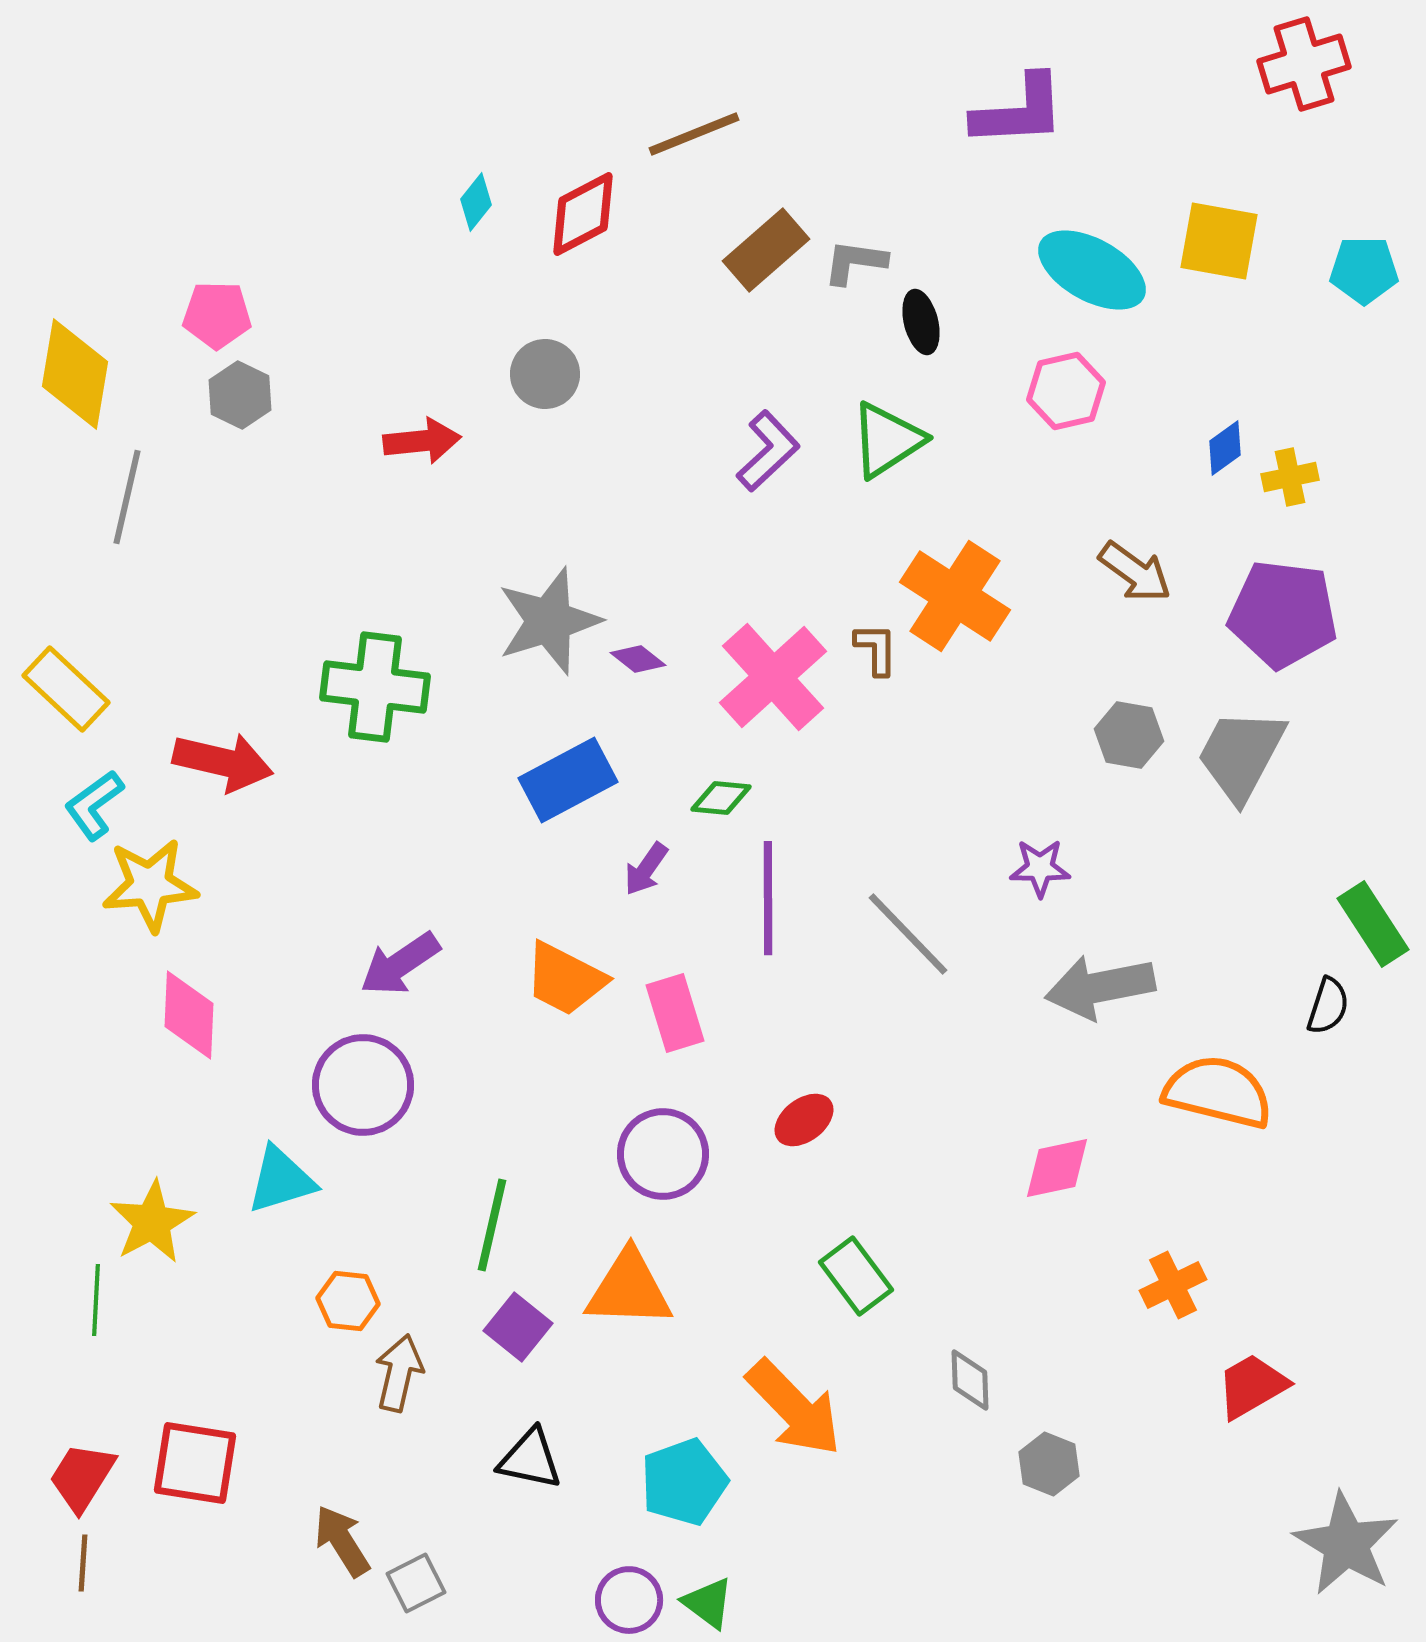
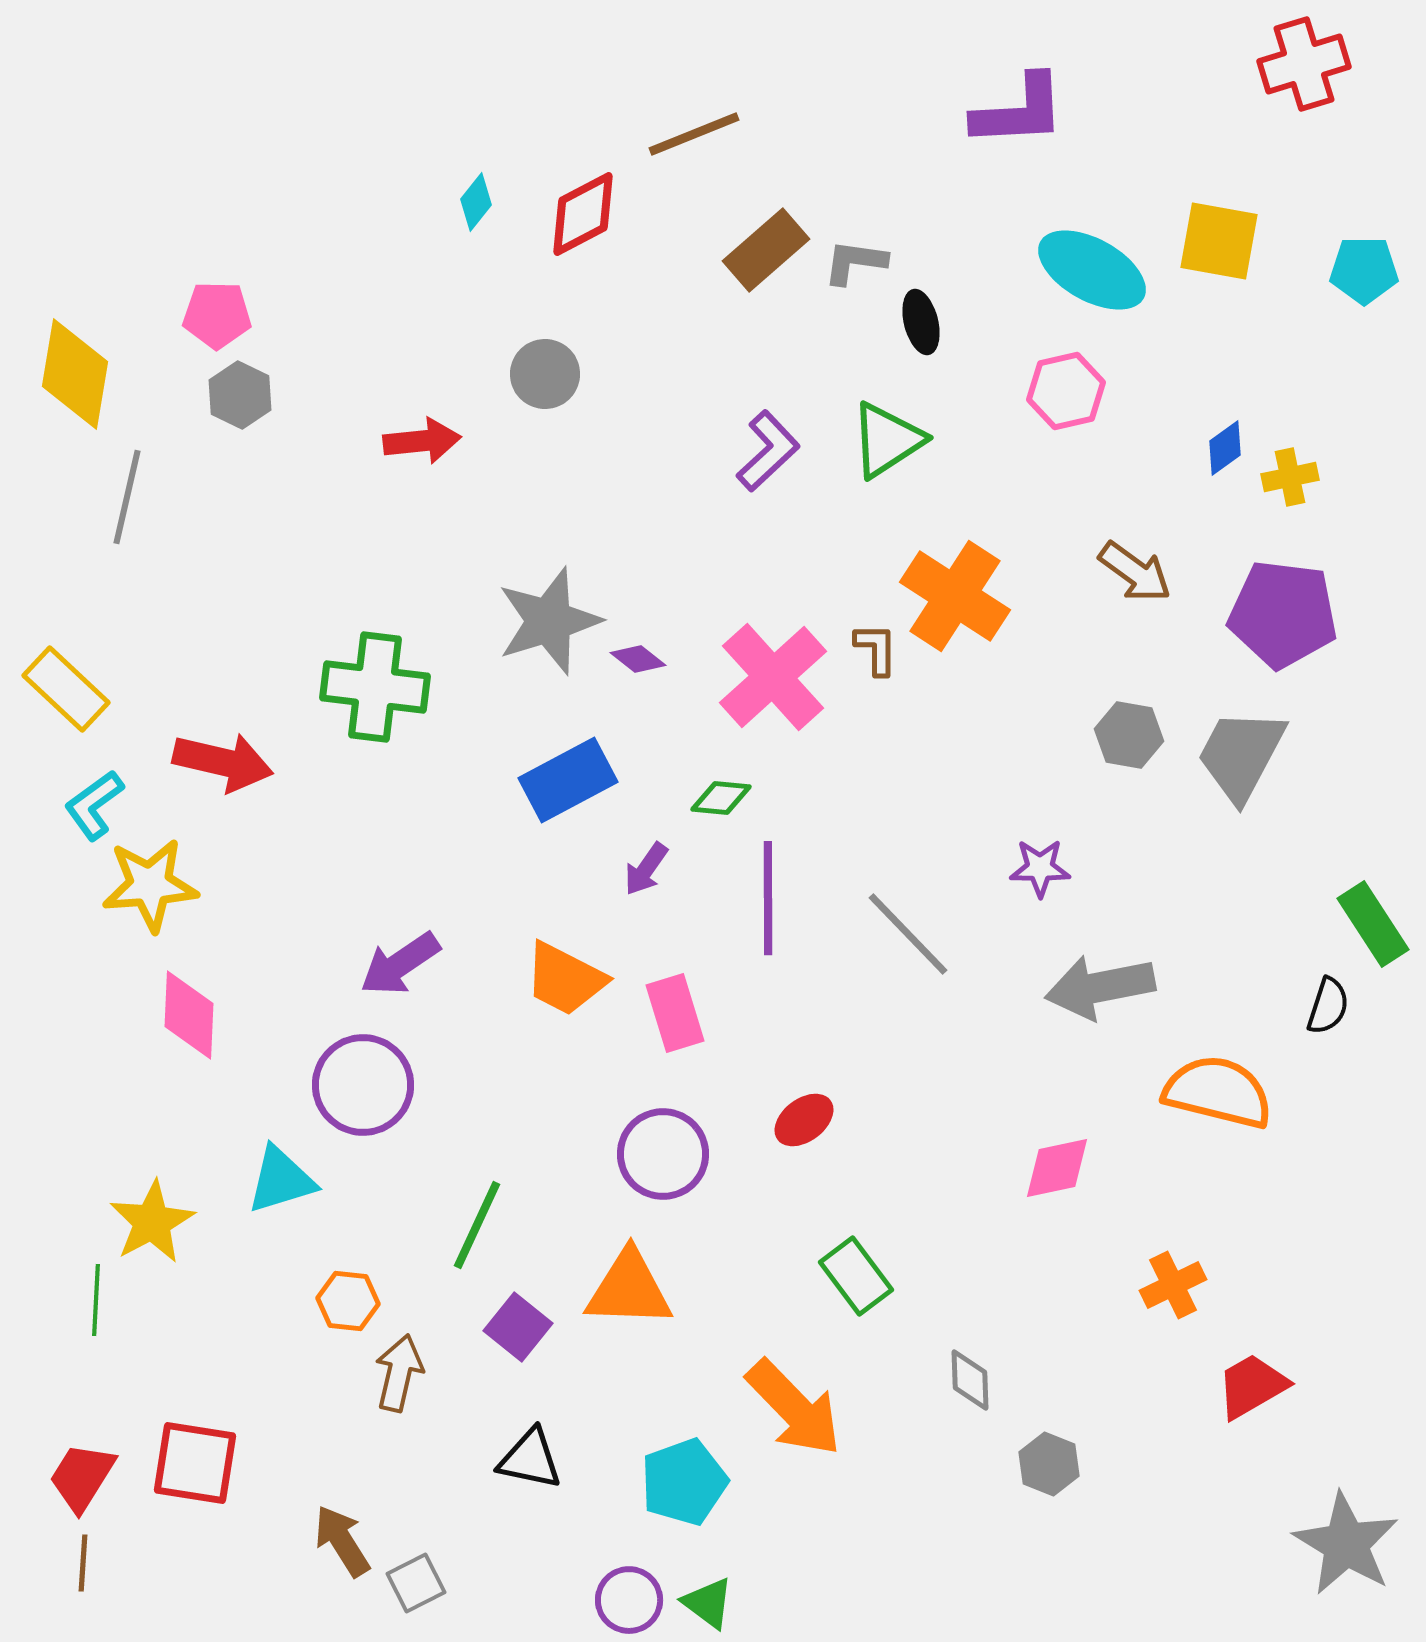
green line at (492, 1225): moved 15 px left; rotated 12 degrees clockwise
